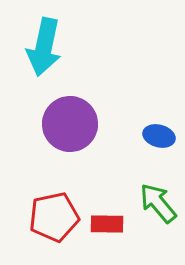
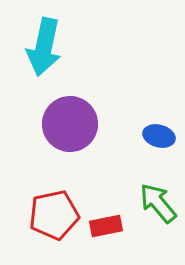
red pentagon: moved 2 px up
red rectangle: moved 1 px left, 2 px down; rotated 12 degrees counterclockwise
